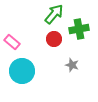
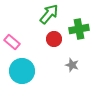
green arrow: moved 5 px left
